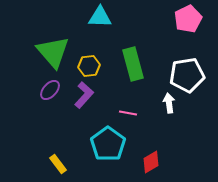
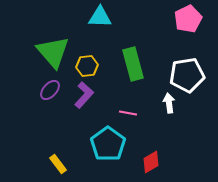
yellow hexagon: moved 2 px left
